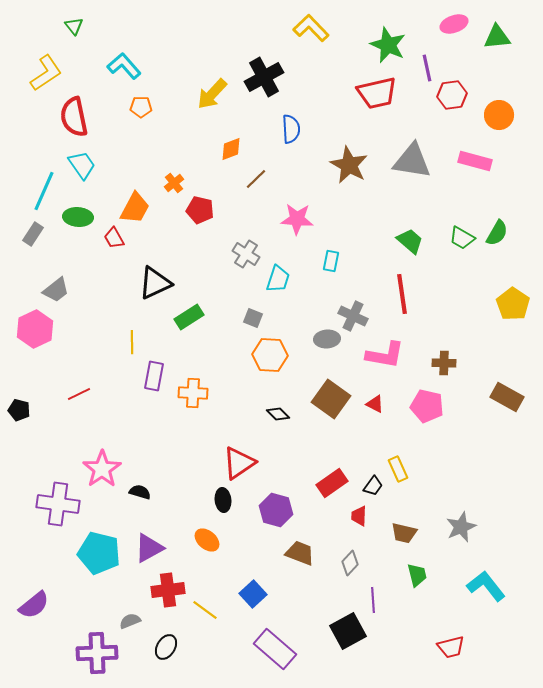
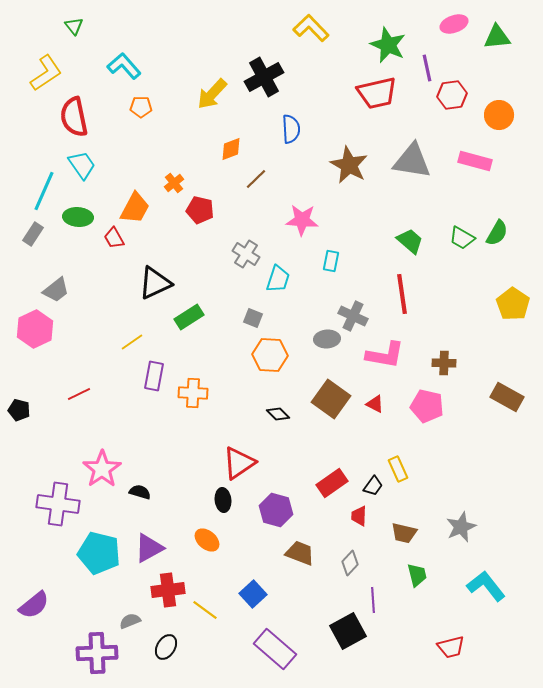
pink star at (297, 219): moved 5 px right, 1 px down
yellow line at (132, 342): rotated 55 degrees clockwise
